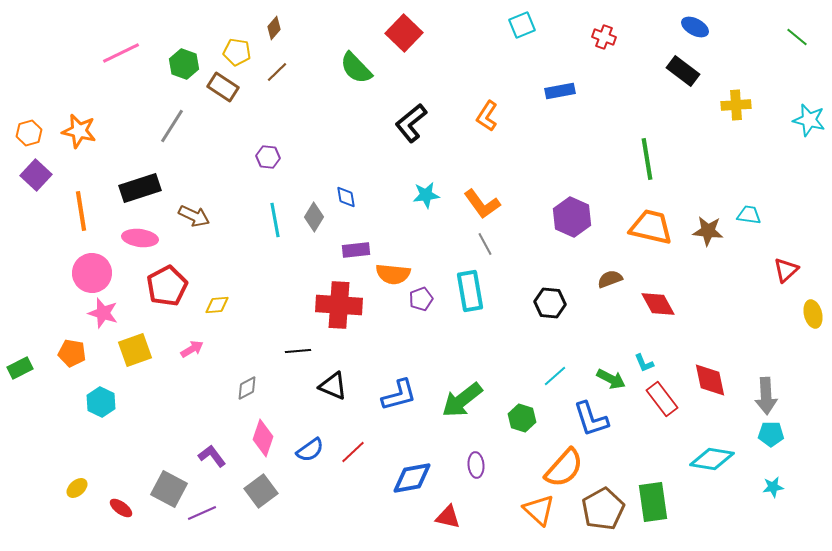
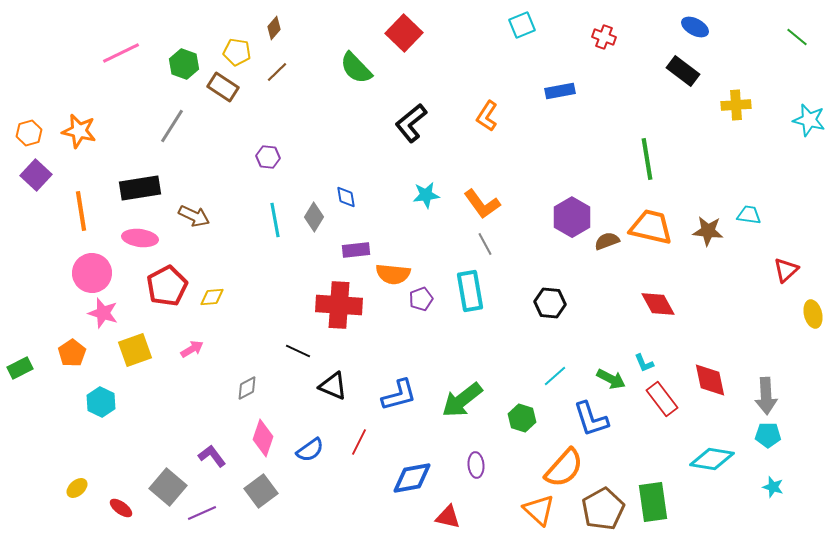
black rectangle at (140, 188): rotated 9 degrees clockwise
purple hexagon at (572, 217): rotated 6 degrees clockwise
brown semicircle at (610, 279): moved 3 px left, 38 px up
yellow diamond at (217, 305): moved 5 px left, 8 px up
black line at (298, 351): rotated 30 degrees clockwise
orange pentagon at (72, 353): rotated 28 degrees clockwise
cyan pentagon at (771, 434): moved 3 px left, 1 px down
red line at (353, 452): moved 6 px right, 10 px up; rotated 20 degrees counterclockwise
cyan star at (773, 487): rotated 25 degrees clockwise
gray square at (169, 489): moved 1 px left, 2 px up; rotated 12 degrees clockwise
